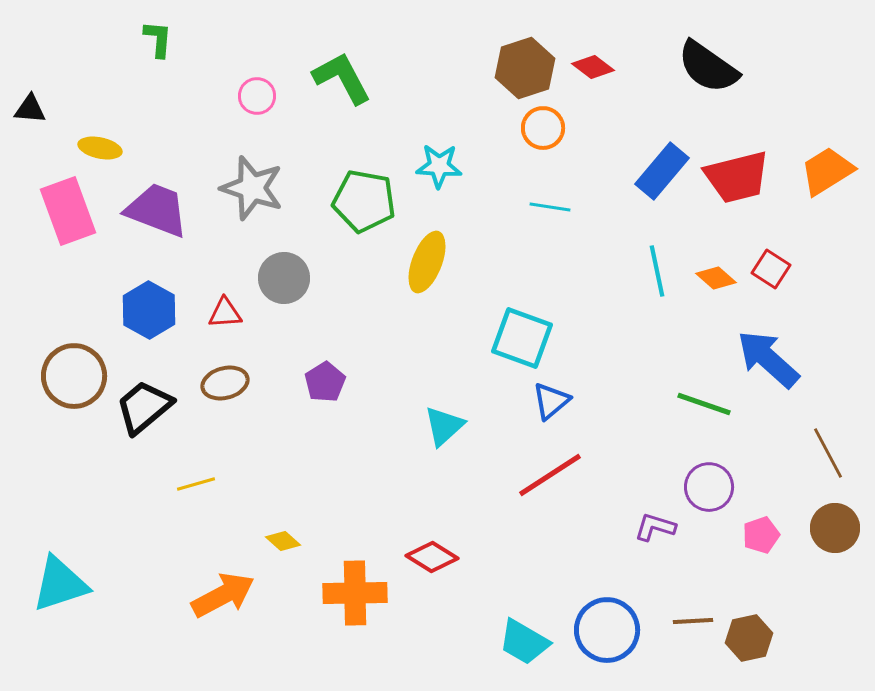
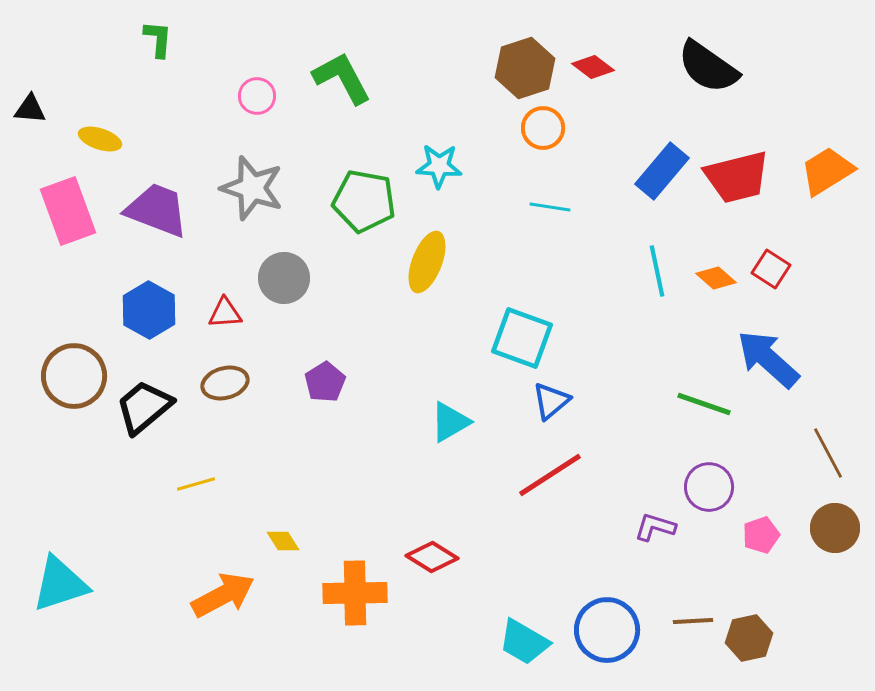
yellow ellipse at (100, 148): moved 9 px up; rotated 6 degrees clockwise
cyan triangle at (444, 426): moved 6 px right, 4 px up; rotated 12 degrees clockwise
yellow diamond at (283, 541): rotated 16 degrees clockwise
